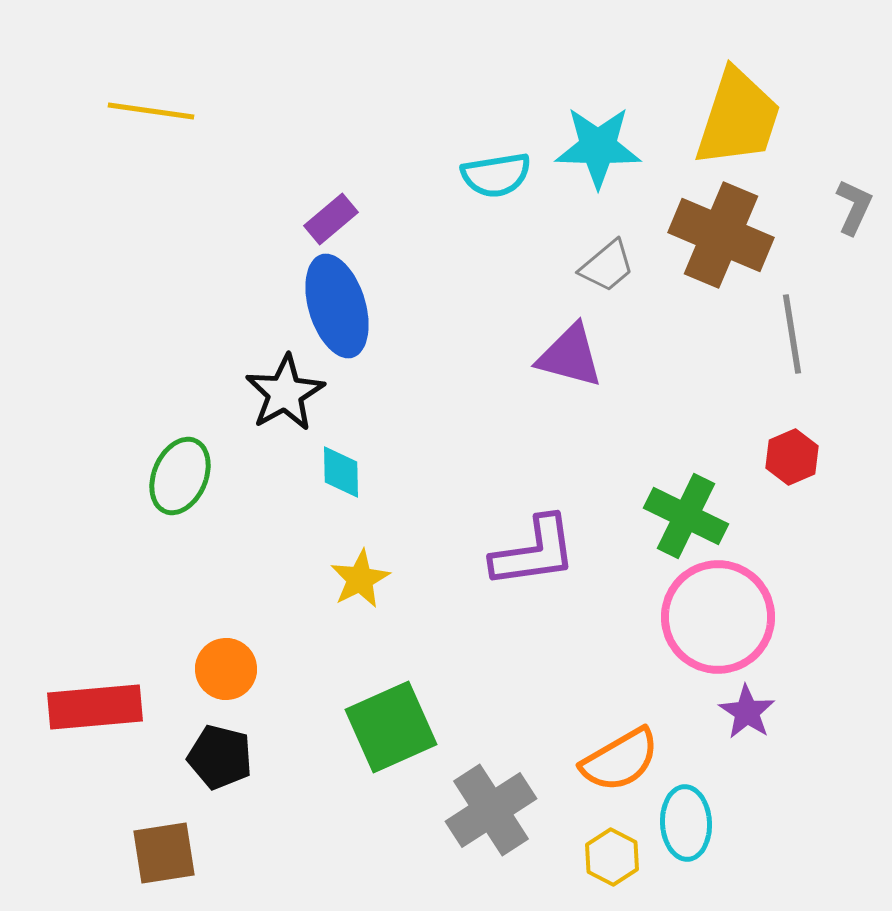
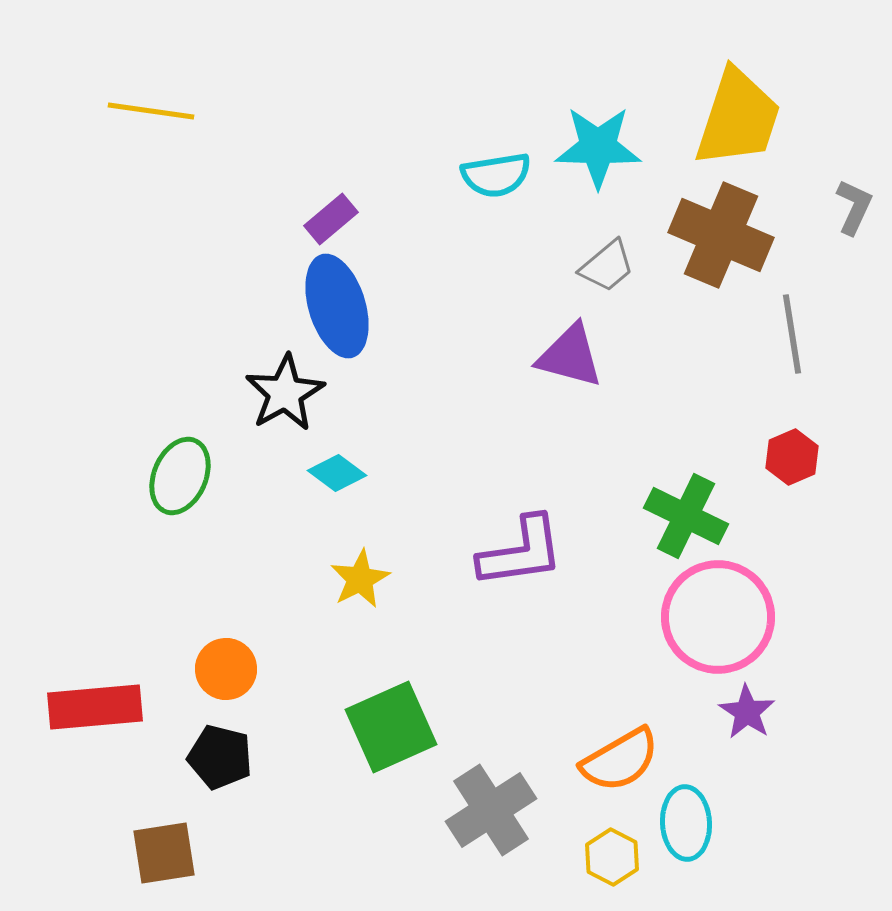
cyan diamond: moved 4 px left, 1 px down; rotated 52 degrees counterclockwise
purple L-shape: moved 13 px left
